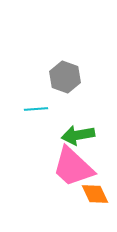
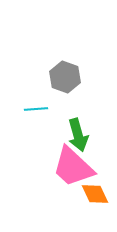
green arrow: rotated 96 degrees counterclockwise
